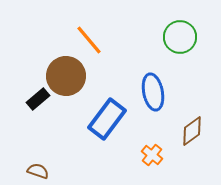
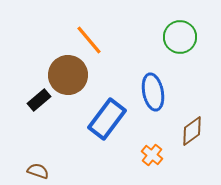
brown circle: moved 2 px right, 1 px up
black rectangle: moved 1 px right, 1 px down
